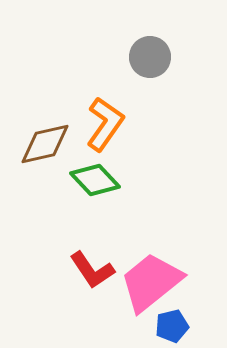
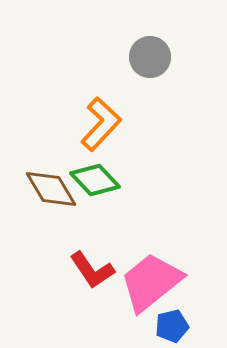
orange L-shape: moved 4 px left; rotated 8 degrees clockwise
brown diamond: moved 6 px right, 45 px down; rotated 72 degrees clockwise
